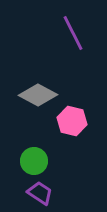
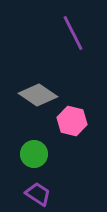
gray diamond: rotated 6 degrees clockwise
green circle: moved 7 px up
purple trapezoid: moved 2 px left, 1 px down
